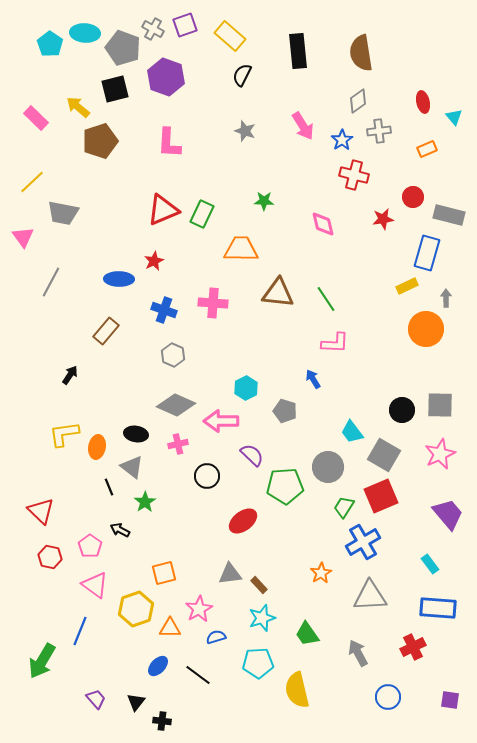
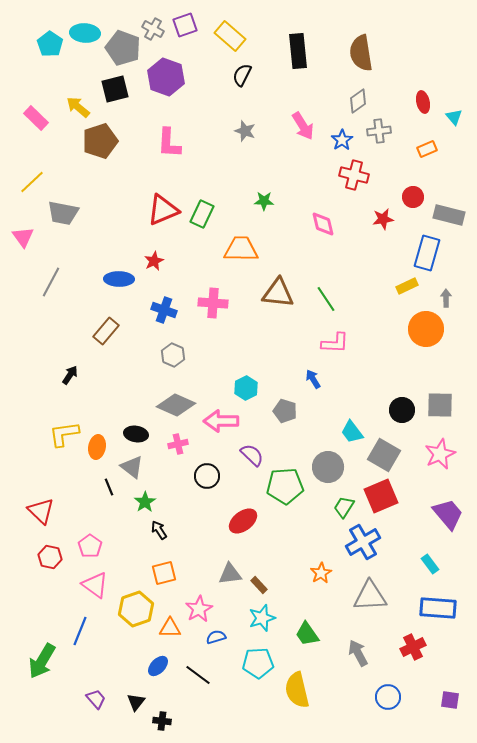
black arrow at (120, 530): moved 39 px right; rotated 30 degrees clockwise
